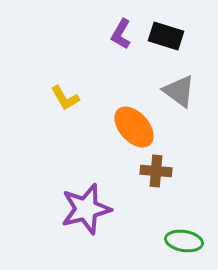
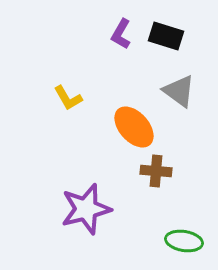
yellow L-shape: moved 3 px right
